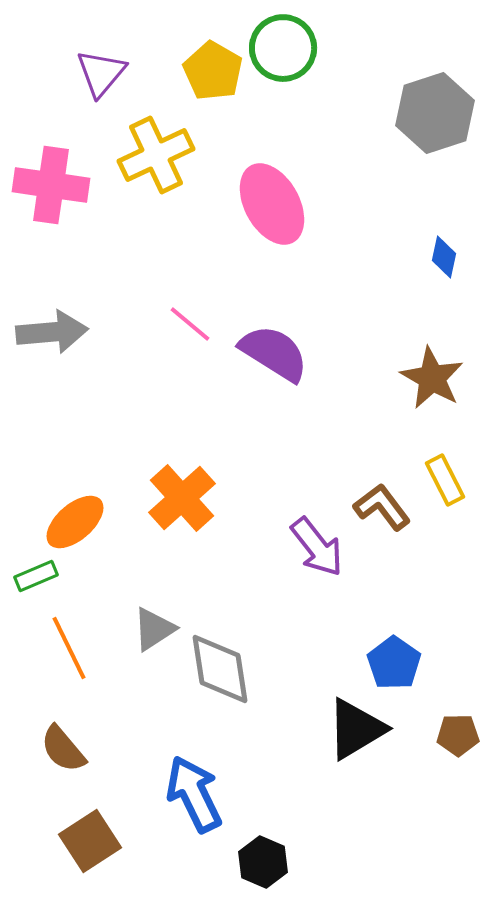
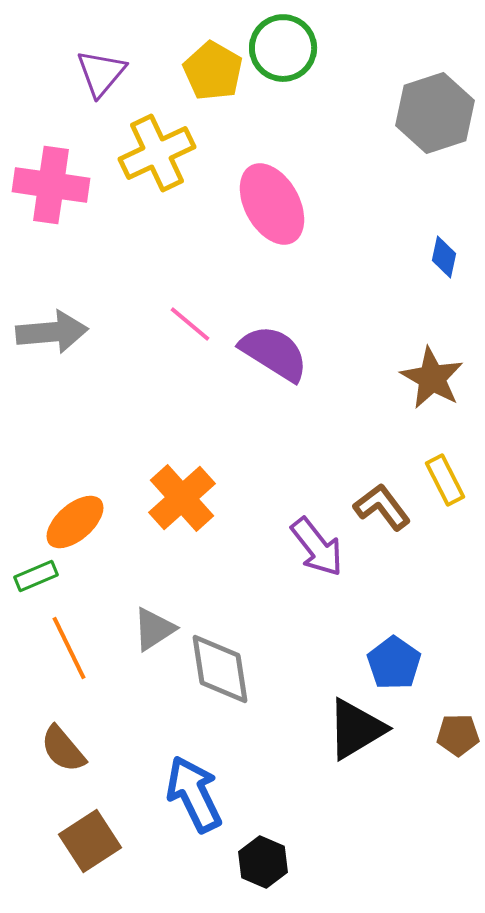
yellow cross: moved 1 px right, 2 px up
